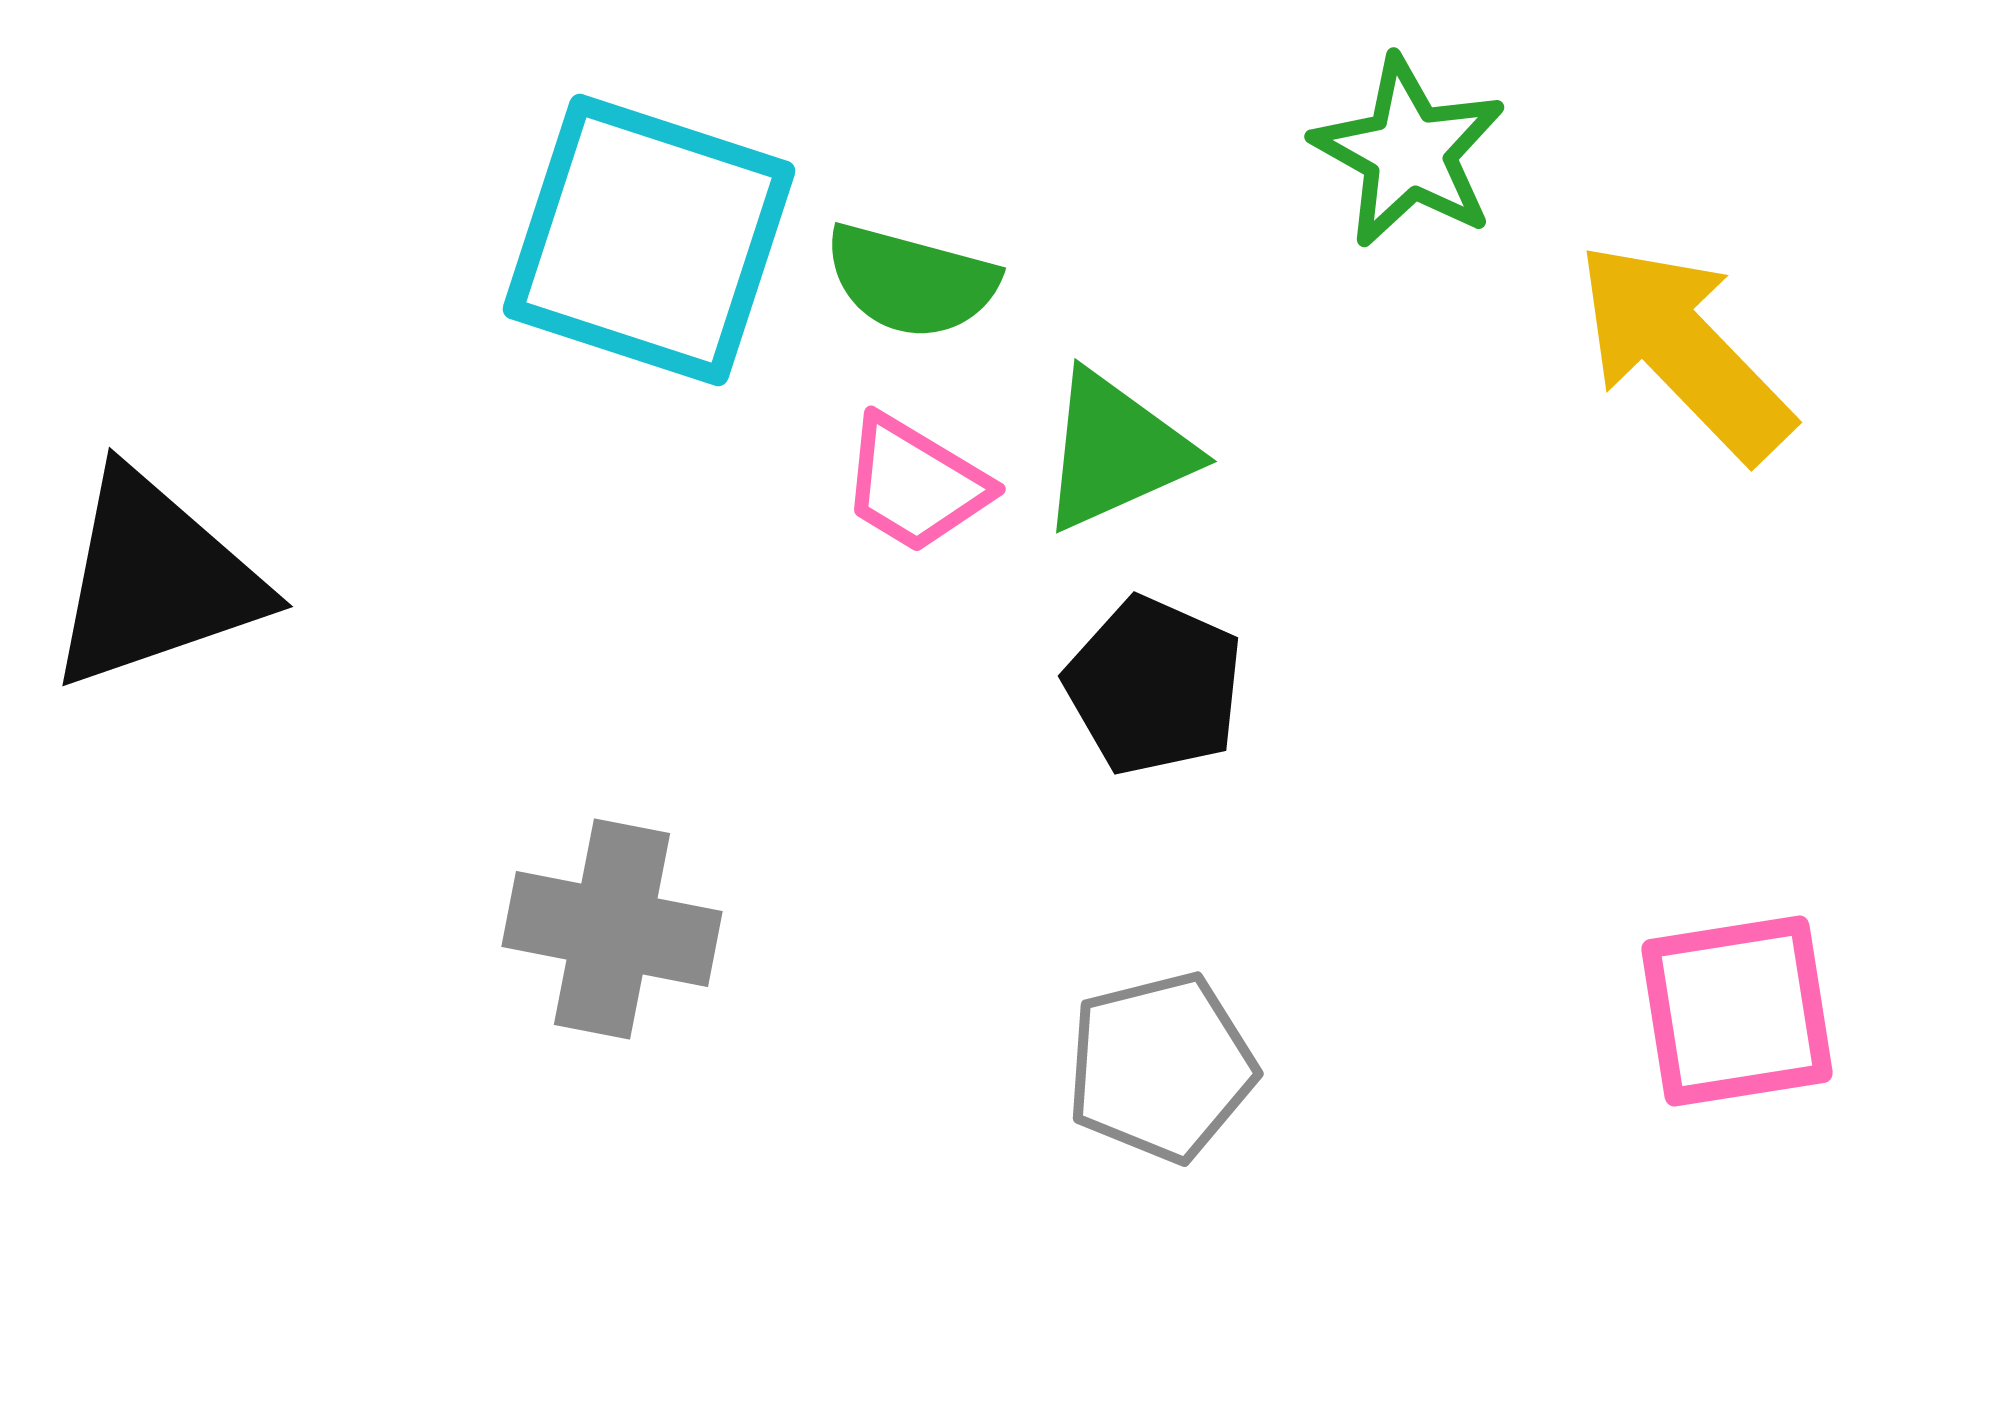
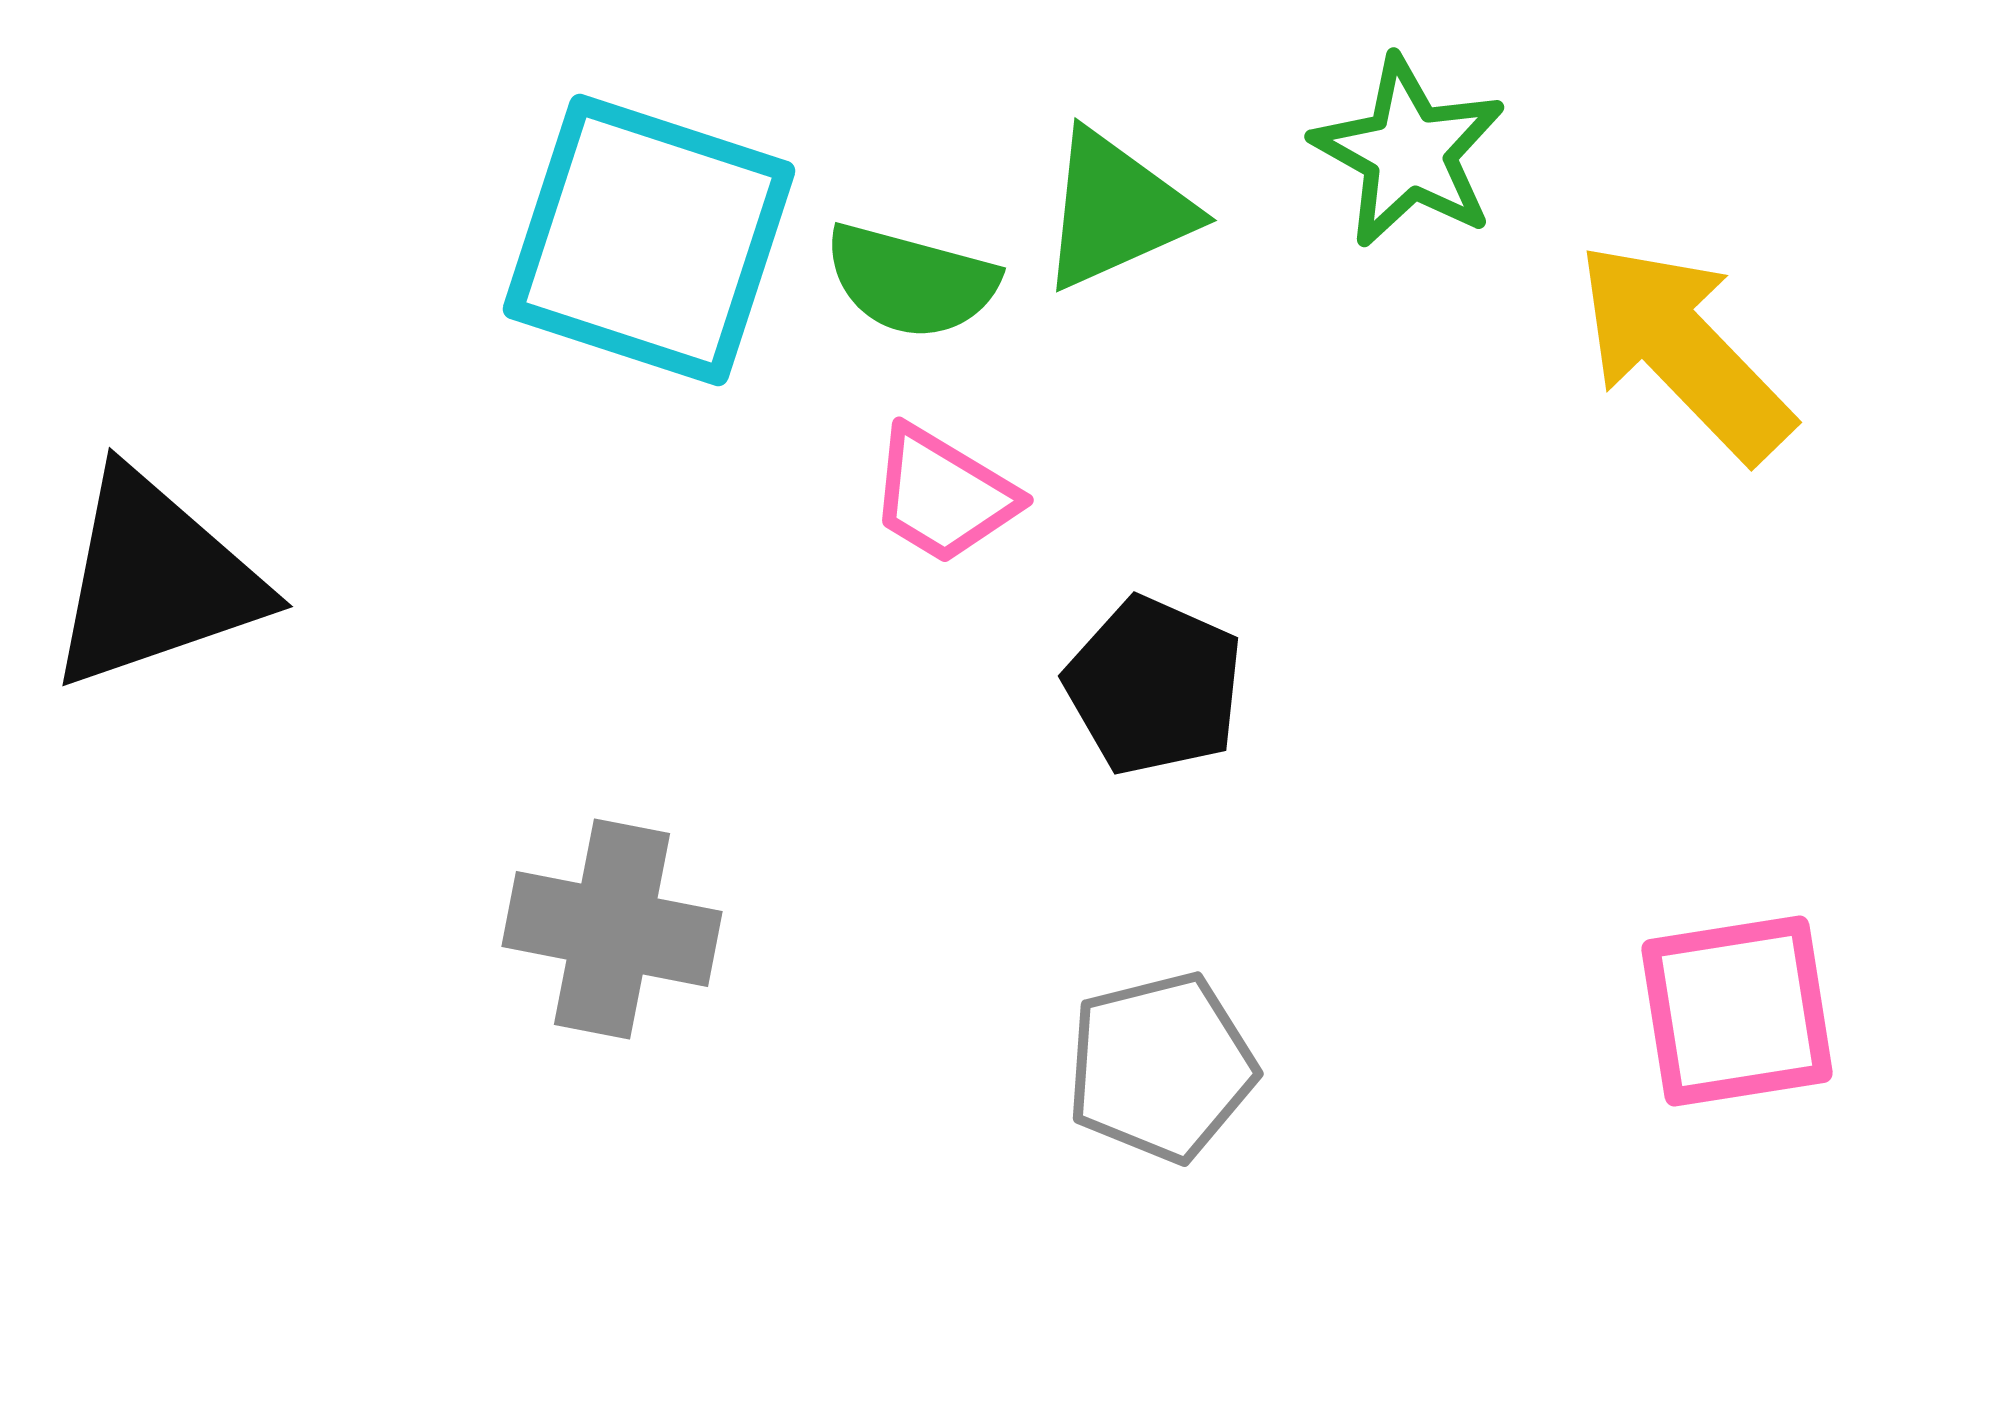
green triangle: moved 241 px up
pink trapezoid: moved 28 px right, 11 px down
